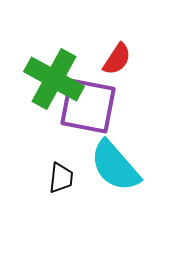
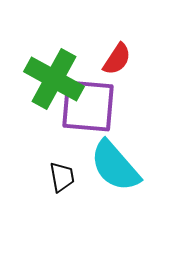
purple square: rotated 6 degrees counterclockwise
black trapezoid: moved 1 px right, 1 px up; rotated 16 degrees counterclockwise
